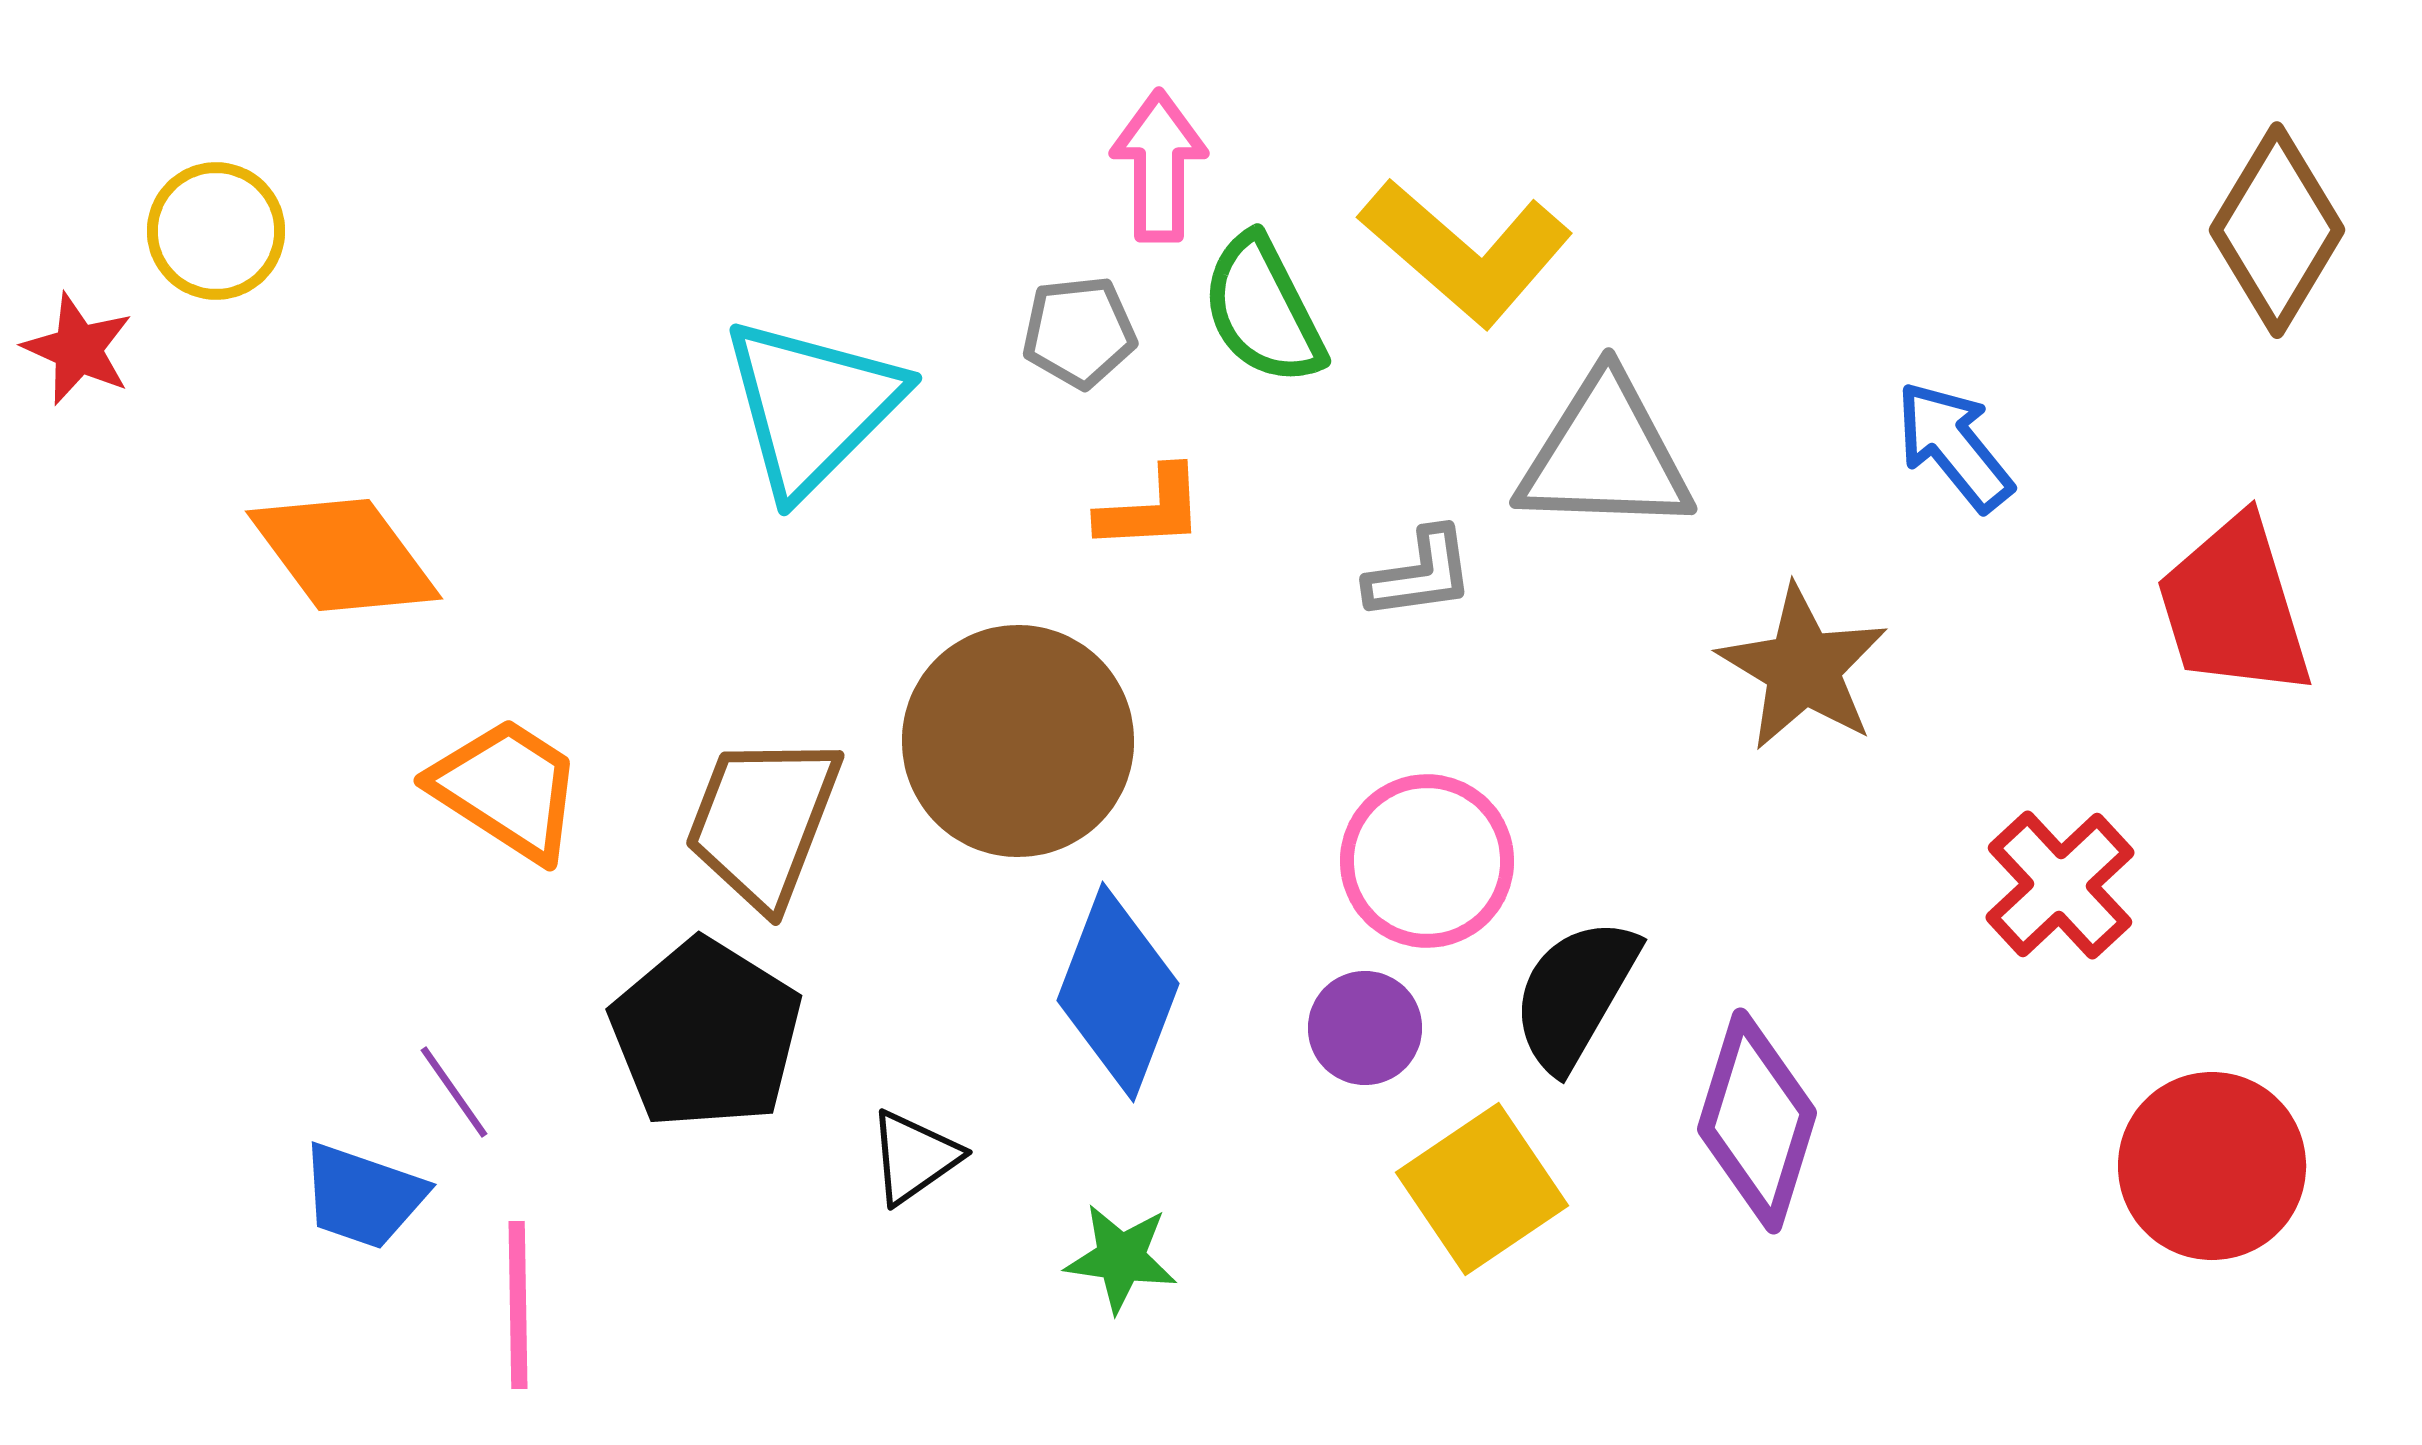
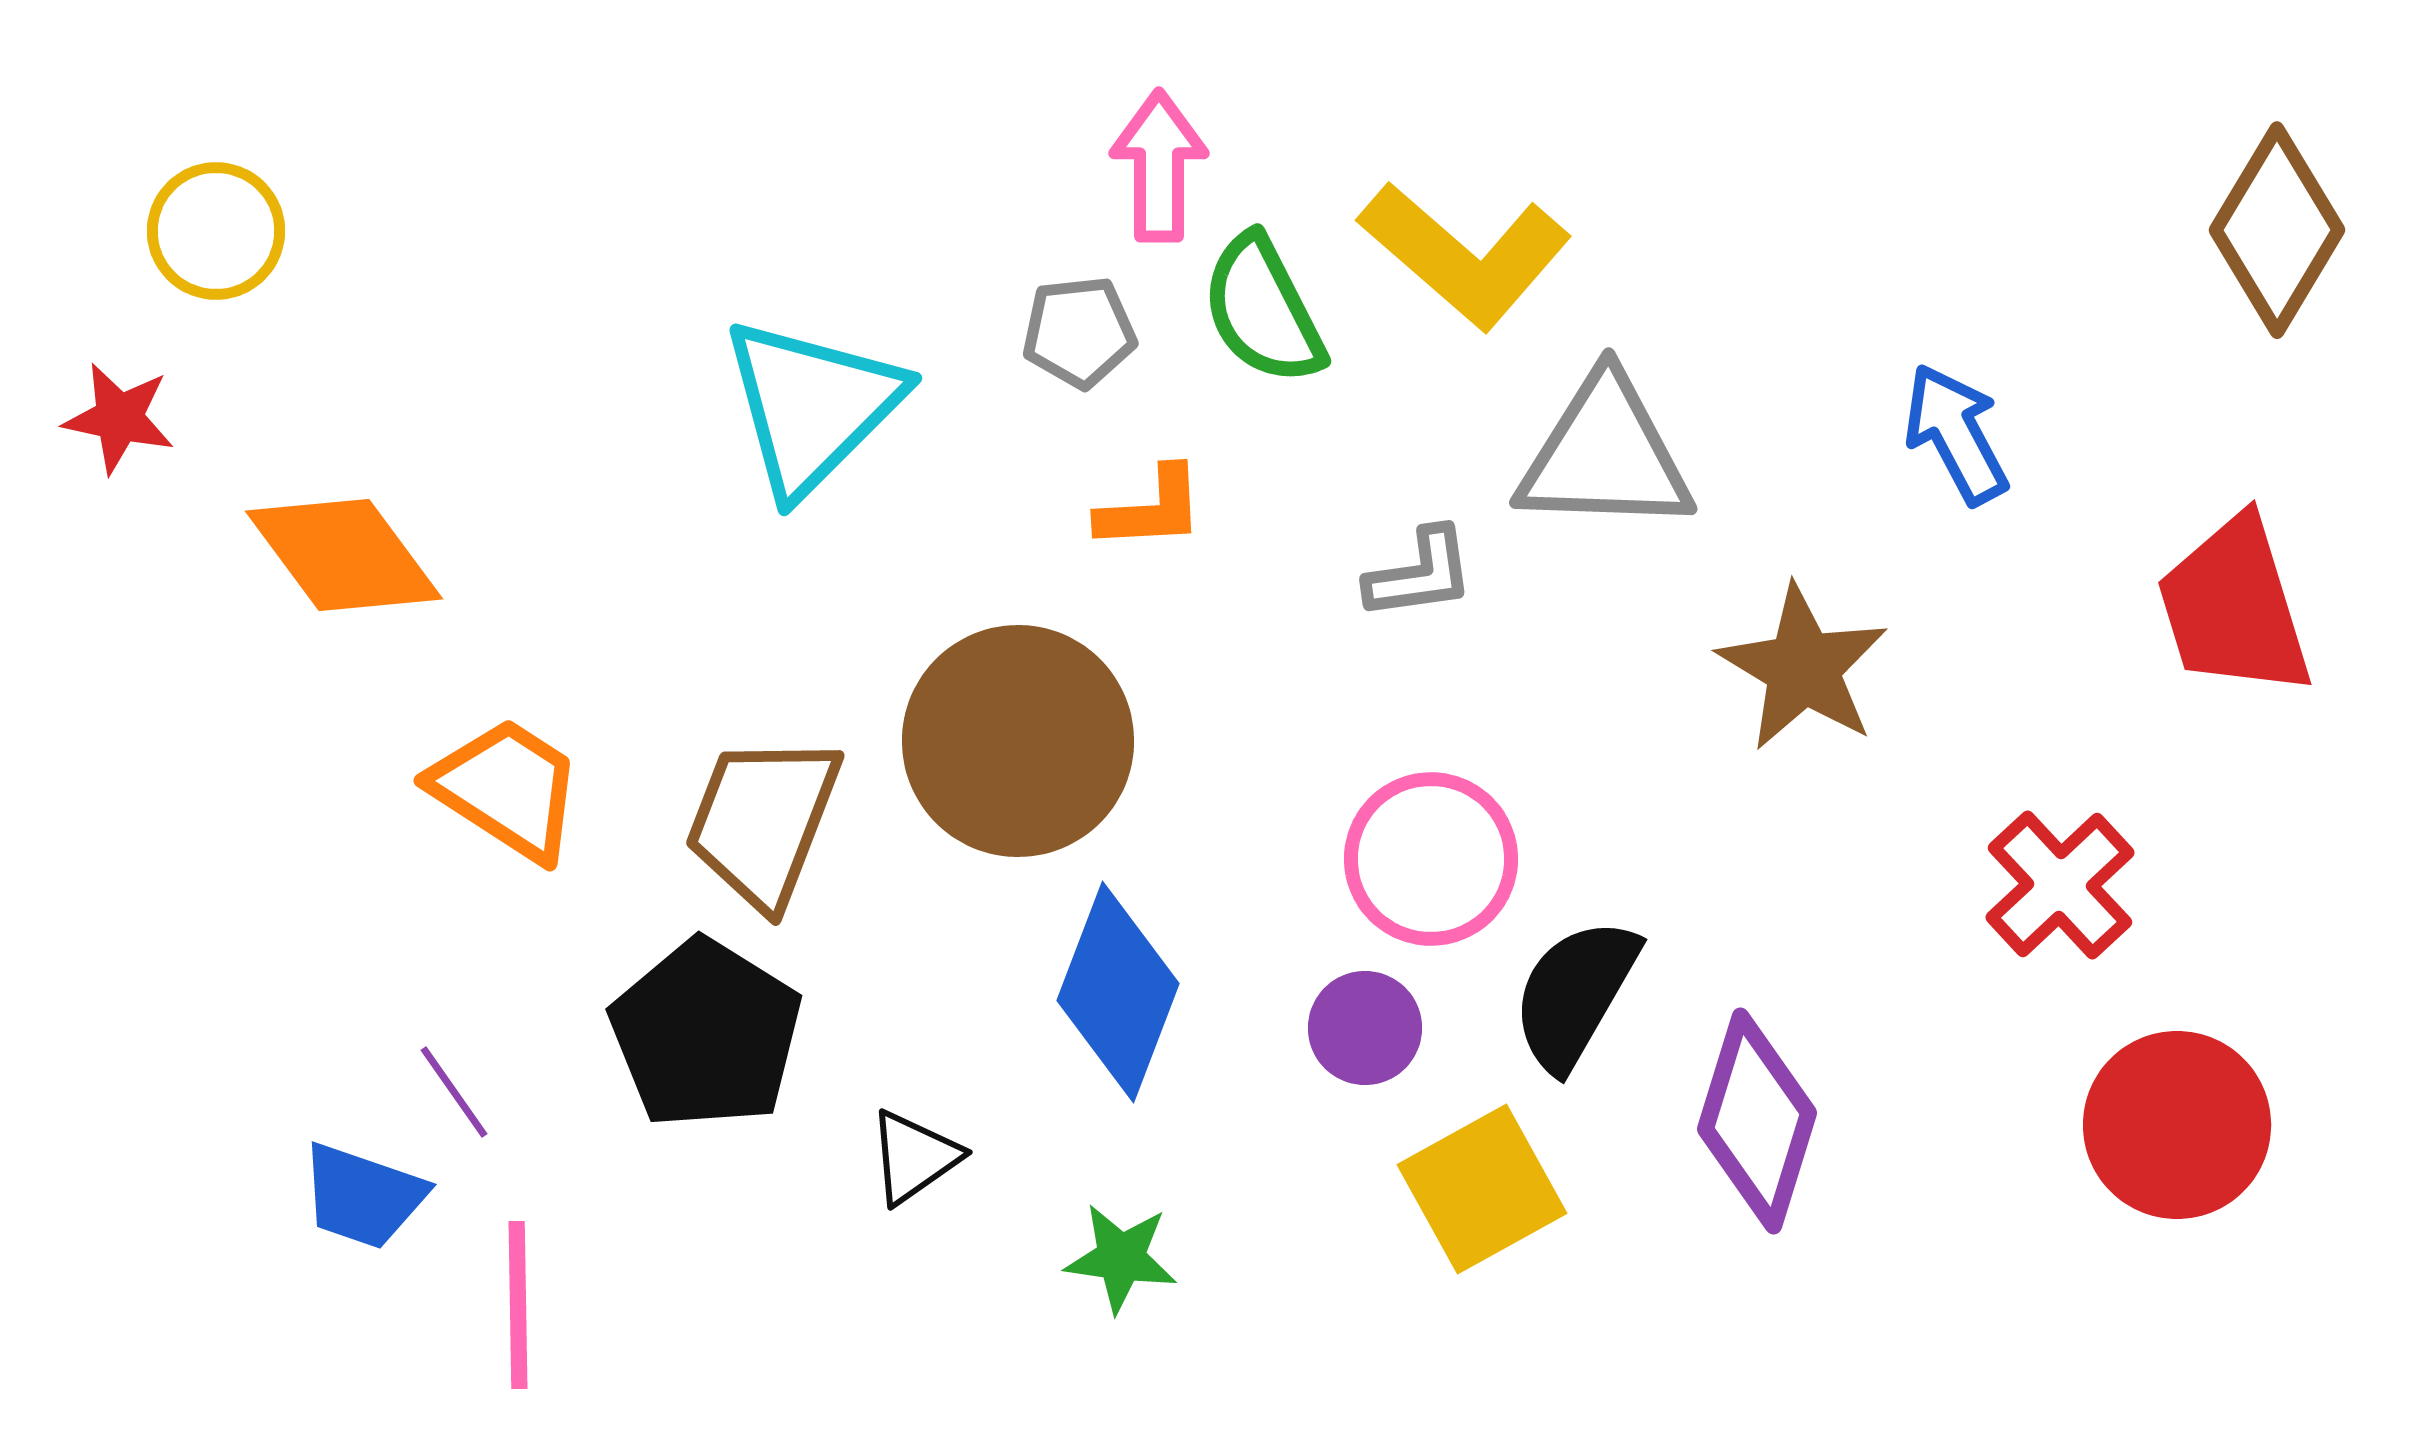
yellow L-shape: moved 1 px left, 3 px down
red star: moved 41 px right, 69 px down; rotated 12 degrees counterclockwise
blue arrow: moved 2 px right, 12 px up; rotated 11 degrees clockwise
pink circle: moved 4 px right, 2 px up
red circle: moved 35 px left, 41 px up
yellow square: rotated 5 degrees clockwise
